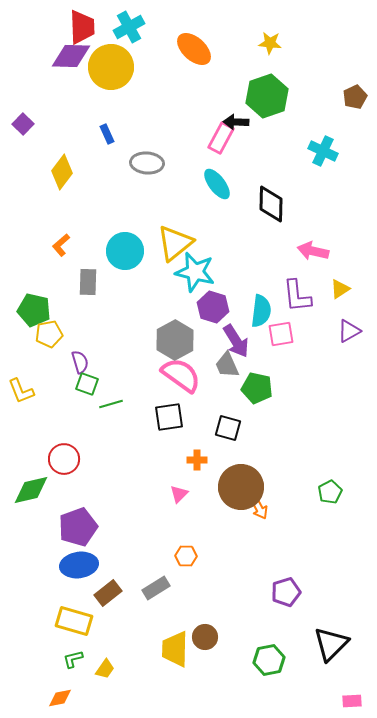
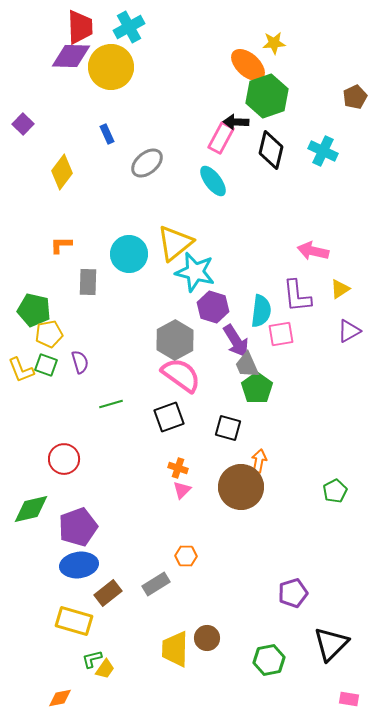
red trapezoid at (82, 27): moved 2 px left
yellow star at (270, 43): moved 4 px right; rotated 10 degrees counterclockwise
orange ellipse at (194, 49): moved 54 px right, 16 px down
gray ellipse at (147, 163): rotated 44 degrees counterclockwise
cyan ellipse at (217, 184): moved 4 px left, 3 px up
black diamond at (271, 204): moved 54 px up; rotated 12 degrees clockwise
orange L-shape at (61, 245): rotated 40 degrees clockwise
cyan circle at (125, 251): moved 4 px right, 3 px down
gray trapezoid at (227, 365): moved 20 px right
green square at (87, 384): moved 41 px left, 19 px up
green pentagon at (257, 388): rotated 24 degrees clockwise
yellow L-shape at (21, 391): moved 21 px up
black square at (169, 417): rotated 12 degrees counterclockwise
orange cross at (197, 460): moved 19 px left, 8 px down; rotated 18 degrees clockwise
green diamond at (31, 490): moved 19 px down
green pentagon at (330, 492): moved 5 px right, 1 px up
pink triangle at (179, 494): moved 3 px right, 4 px up
orange arrow at (259, 508): moved 47 px up; rotated 140 degrees counterclockwise
gray rectangle at (156, 588): moved 4 px up
purple pentagon at (286, 592): moved 7 px right, 1 px down
brown circle at (205, 637): moved 2 px right, 1 px down
green L-shape at (73, 659): moved 19 px right
pink rectangle at (352, 701): moved 3 px left, 2 px up; rotated 12 degrees clockwise
